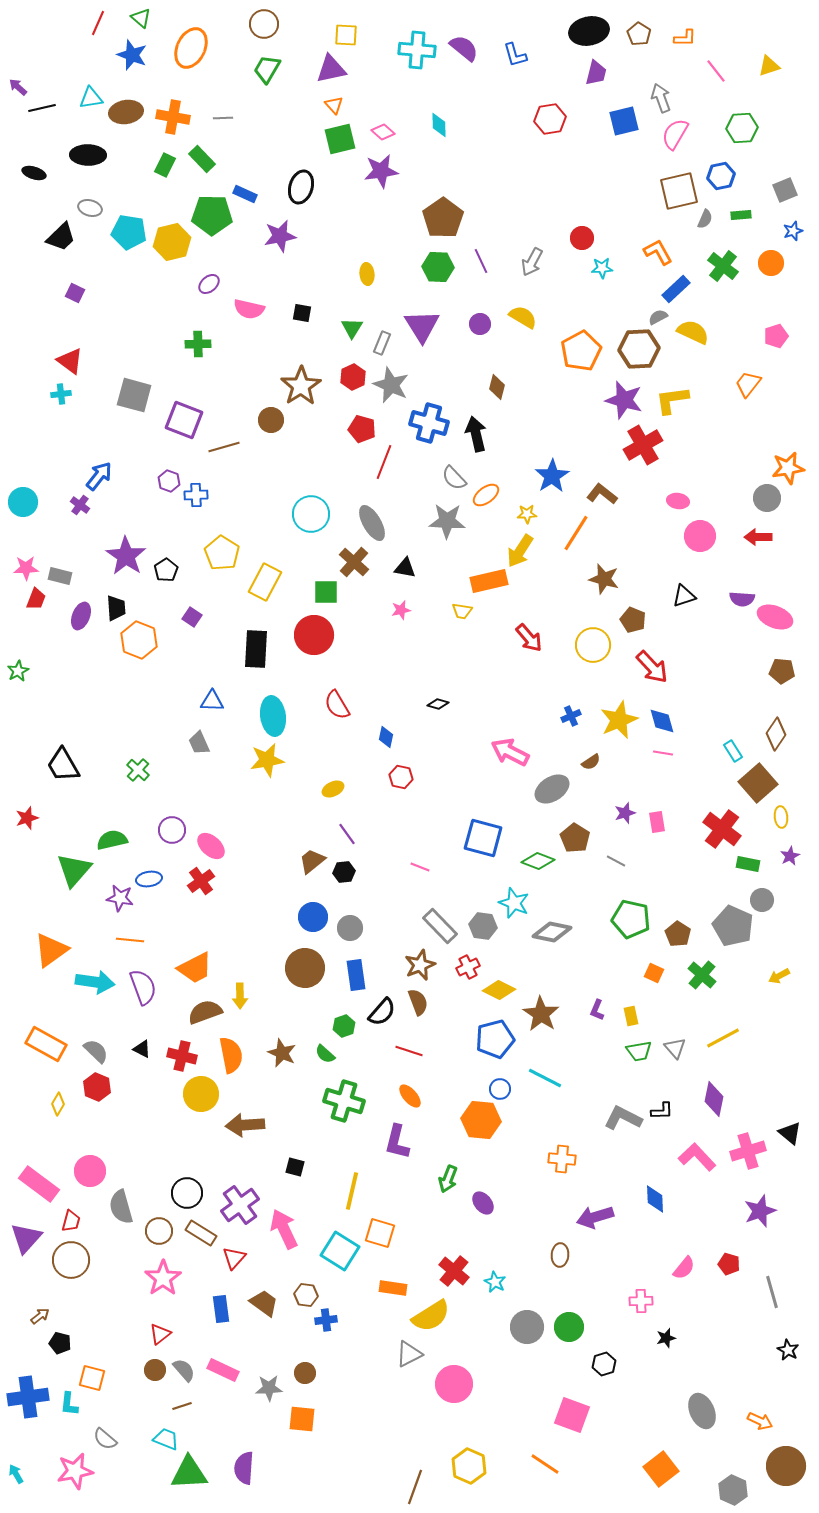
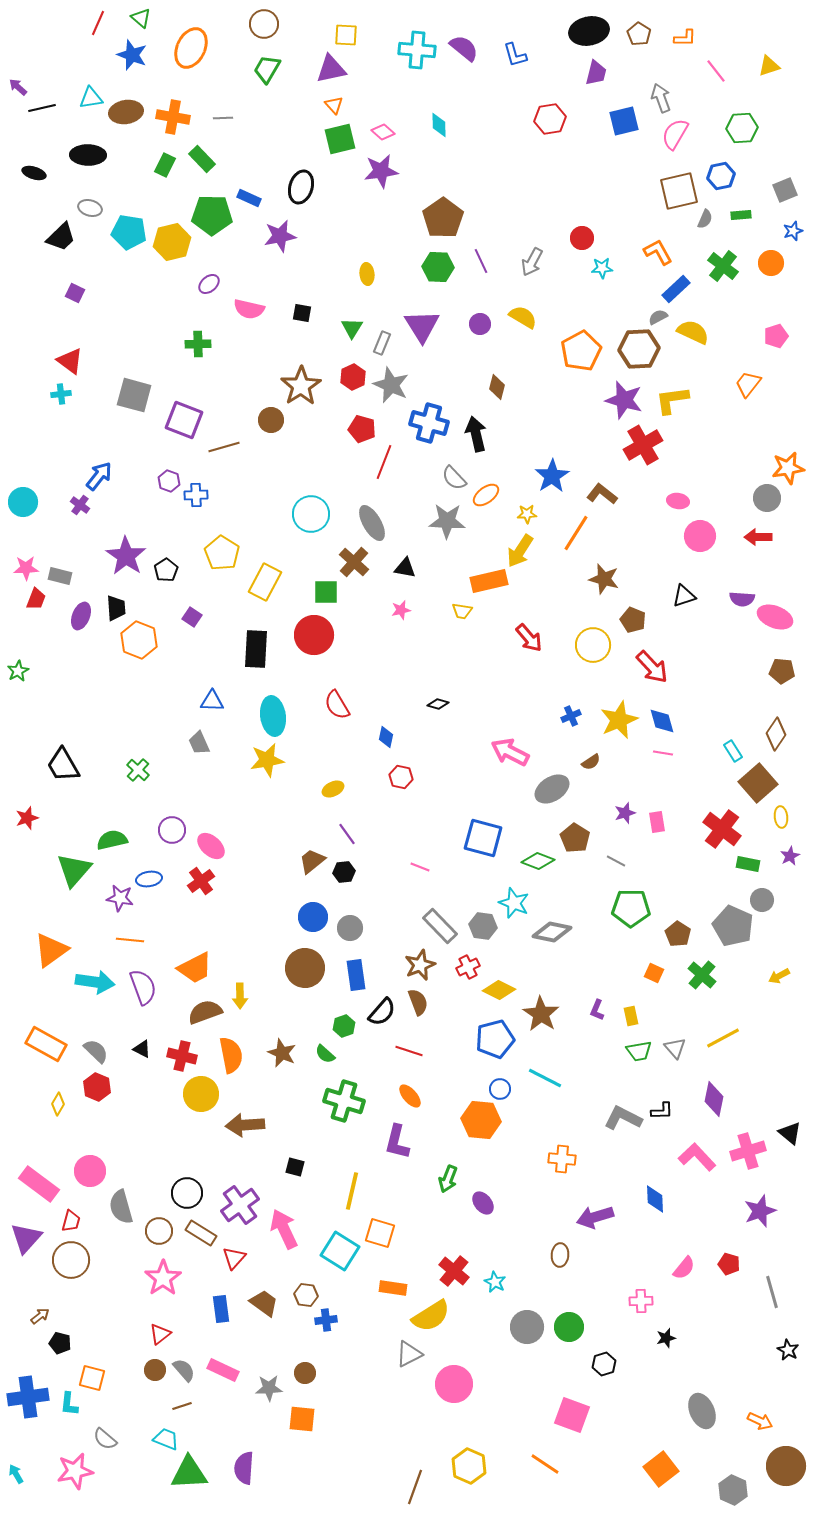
blue rectangle at (245, 194): moved 4 px right, 4 px down
green pentagon at (631, 919): moved 11 px up; rotated 12 degrees counterclockwise
